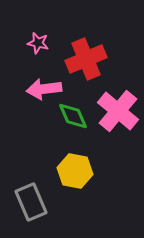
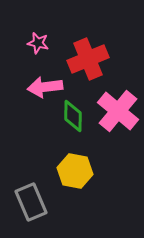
red cross: moved 2 px right
pink arrow: moved 1 px right, 2 px up
green diamond: rotated 24 degrees clockwise
